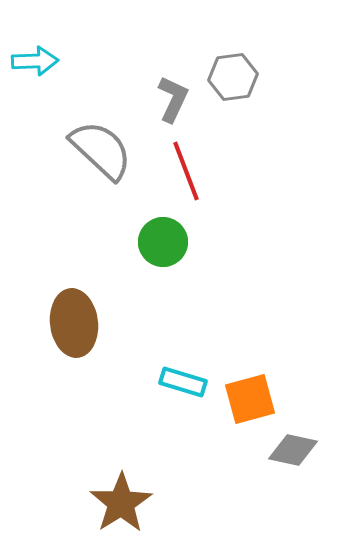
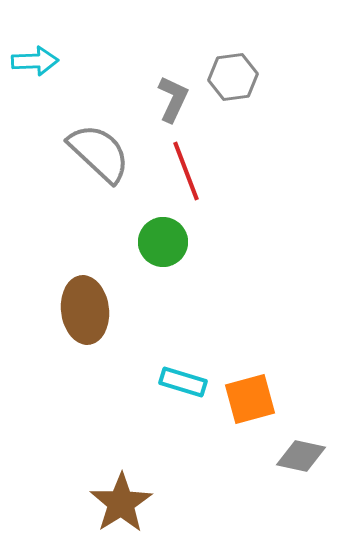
gray semicircle: moved 2 px left, 3 px down
brown ellipse: moved 11 px right, 13 px up
gray diamond: moved 8 px right, 6 px down
